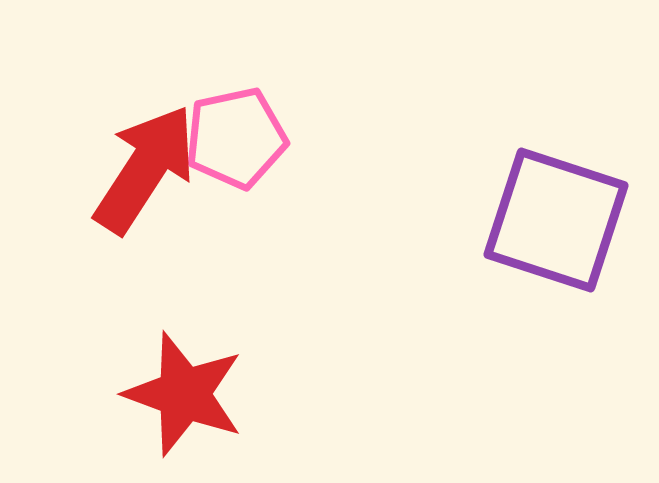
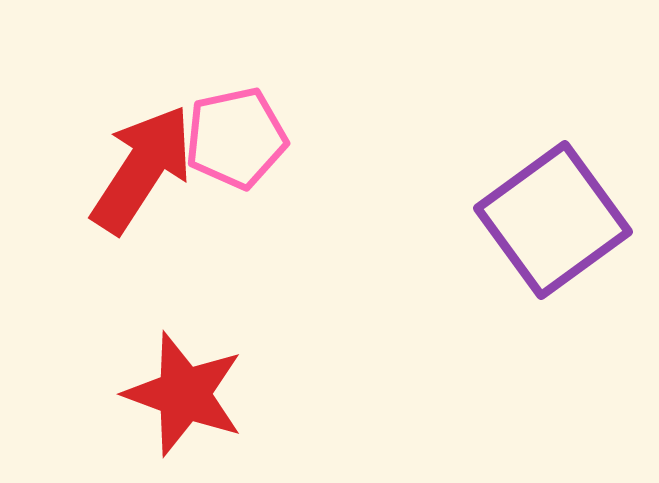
red arrow: moved 3 px left
purple square: moved 3 px left; rotated 36 degrees clockwise
